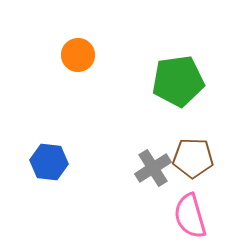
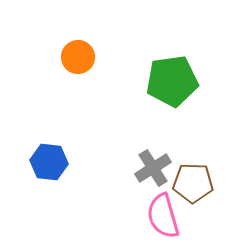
orange circle: moved 2 px down
green pentagon: moved 6 px left
brown pentagon: moved 25 px down
pink semicircle: moved 27 px left
